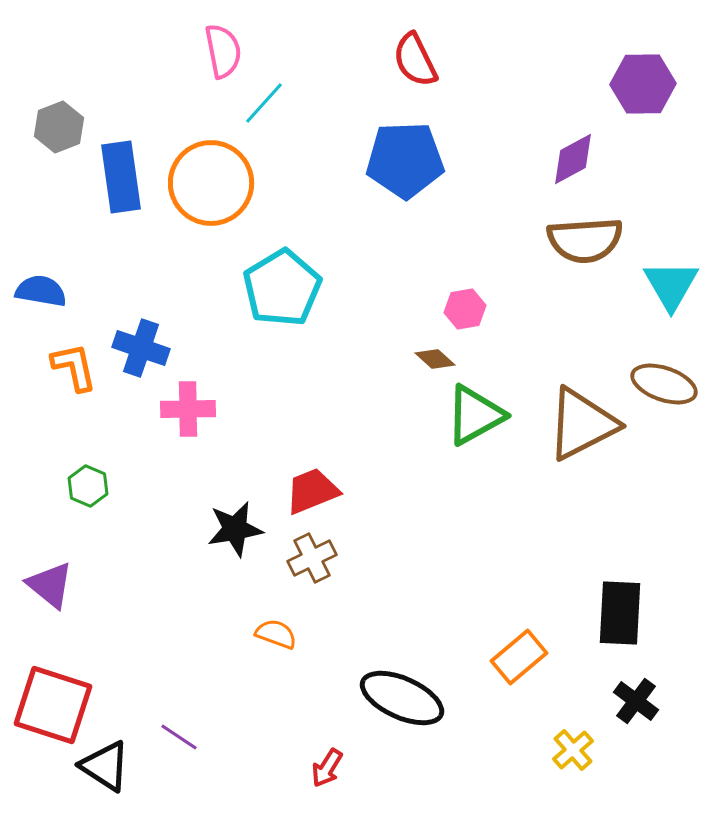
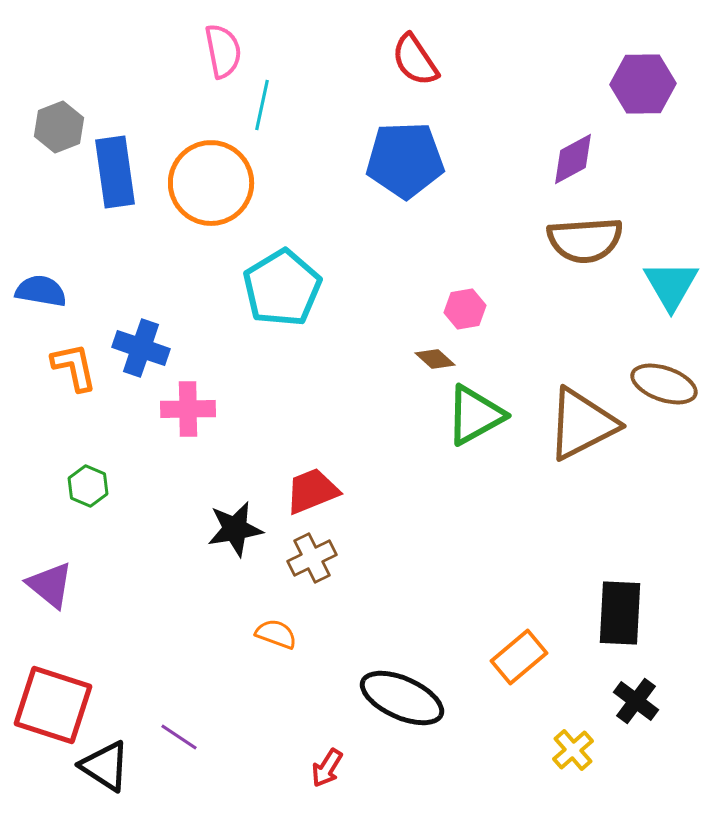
red semicircle: rotated 8 degrees counterclockwise
cyan line: moved 2 px left, 2 px down; rotated 30 degrees counterclockwise
blue rectangle: moved 6 px left, 5 px up
